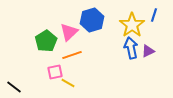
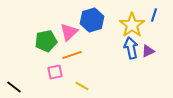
green pentagon: rotated 20 degrees clockwise
yellow line: moved 14 px right, 3 px down
